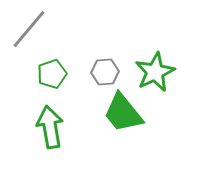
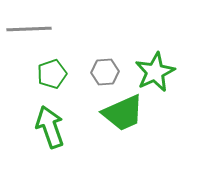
gray line: rotated 48 degrees clockwise
green trapezoid: rotated 75 degrees counterclockwise
green arrow: rotated 9 degrees counterclockwise
